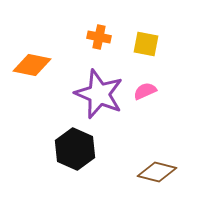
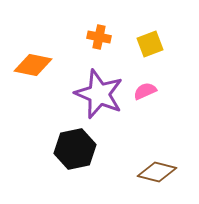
yellow square: moved 4 px right; rotated 32 degrees counterclockwise
orange diamond: moved 1 px right
black hexagon: rotated 24 degrees clockwise
